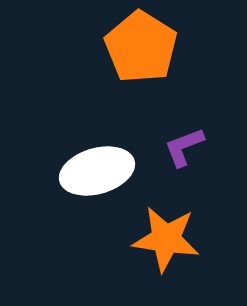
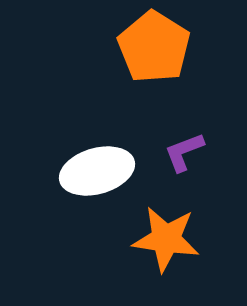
orange pentagon: moved 13 px right
purple L-shape: moved 5 px down
